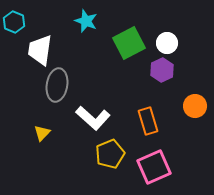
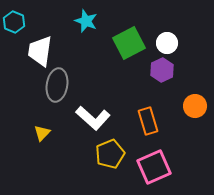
white trapezoid: moved 1 px down
